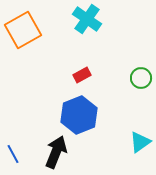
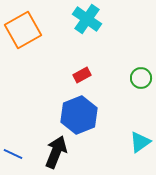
blue line: rotated 36 degrees counterclockwise
